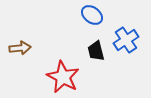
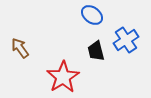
brown arrow: rotated 120 degrees counterclockwise
red star: rotated 12 degrees clockwise
